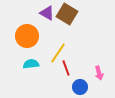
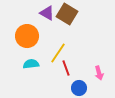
blue circle: moved 1 px left, 1 px down
